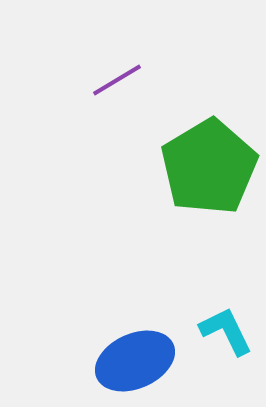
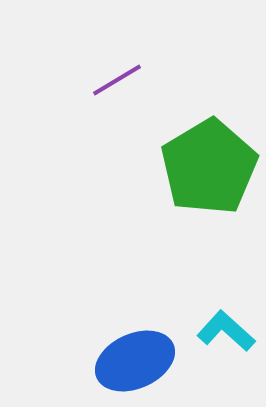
cyan L-shape: rotated 22 degrees counterclockwise
